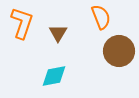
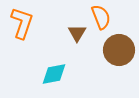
brown triangle: moved 19 px right
brown circle: moved 1 px up
cyan diamond: moved 2 px up
